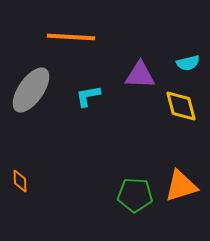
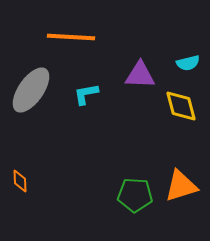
cyan L-shape: moved 2 px left, 2 px up
